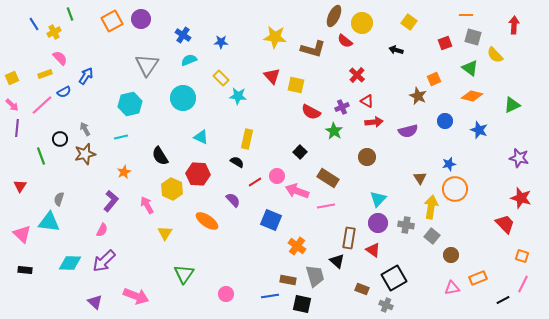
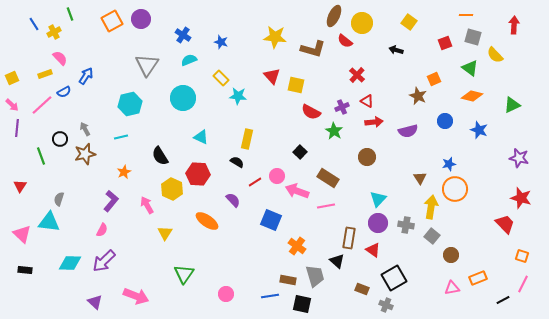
blue star at (221, 42): rotated 16 degrees clockwise
